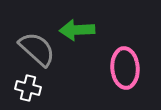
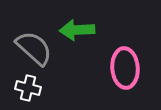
gray semicircle: moved 3 px left, 1 px up
